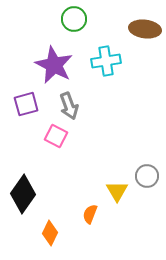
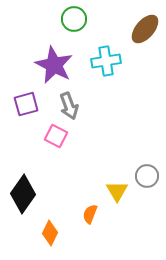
brown ellipse: rotated 56 degrees counterclockwise
